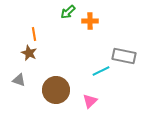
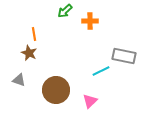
green arrow: moved 3 px left, 1 px up
